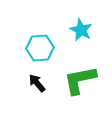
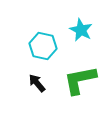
cyan hexagon: moved 3 px right, 2 px up; rotated 16 degrees clockwise
